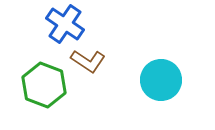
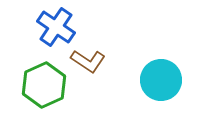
blue cross: moved 9 px left, 3 px down
green hexagon: rotated 15 degrees clockwise
